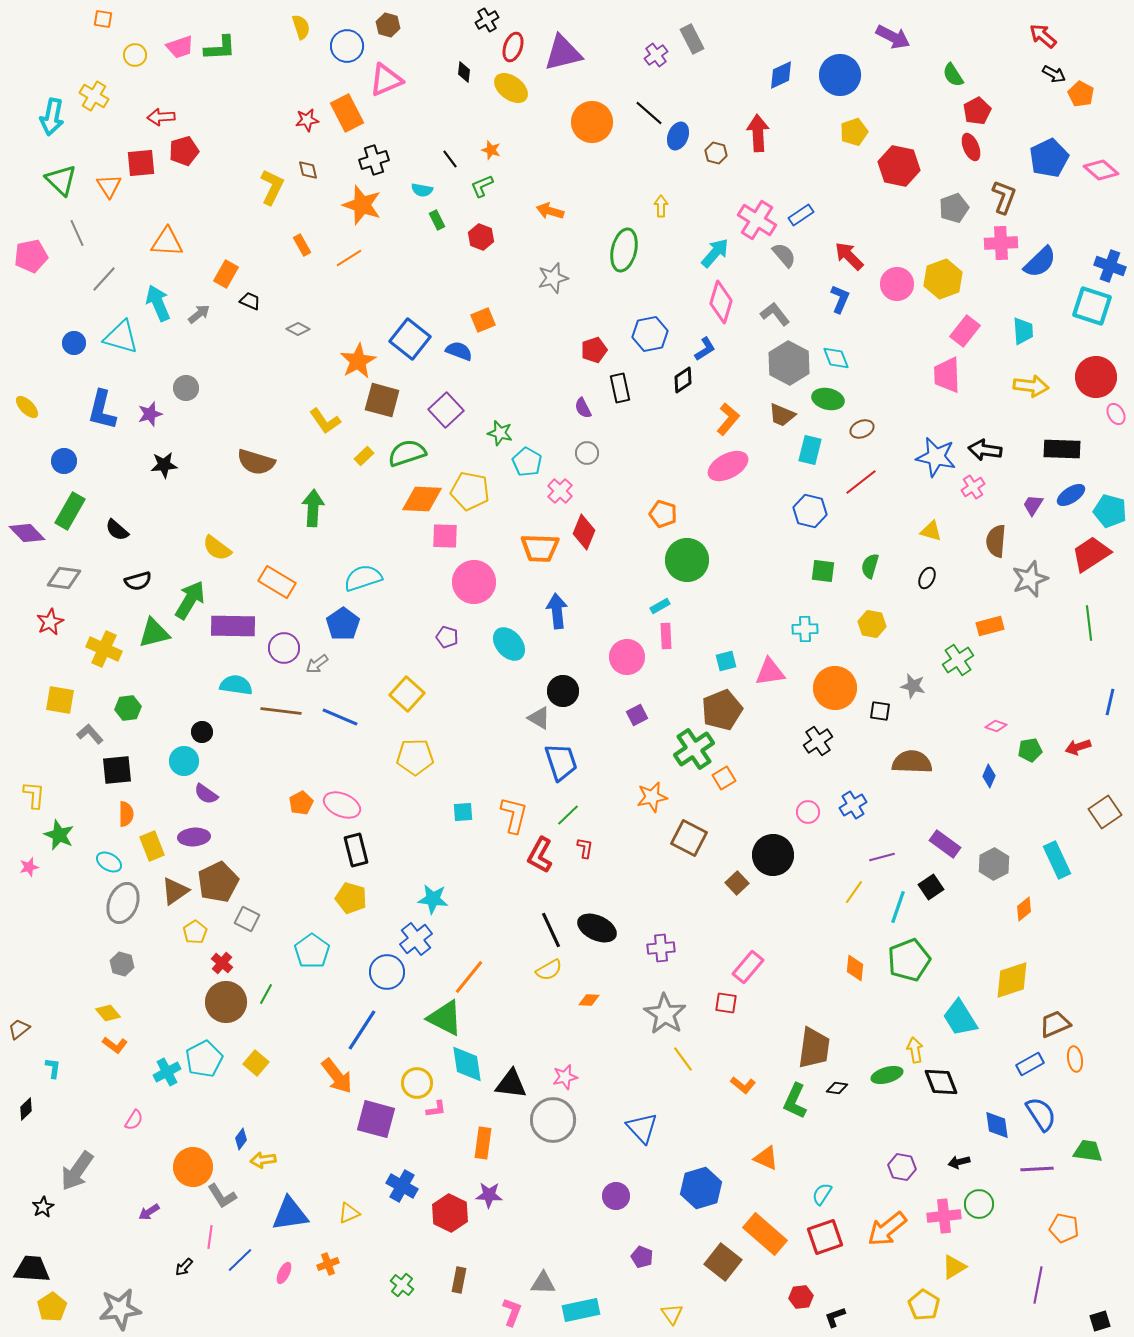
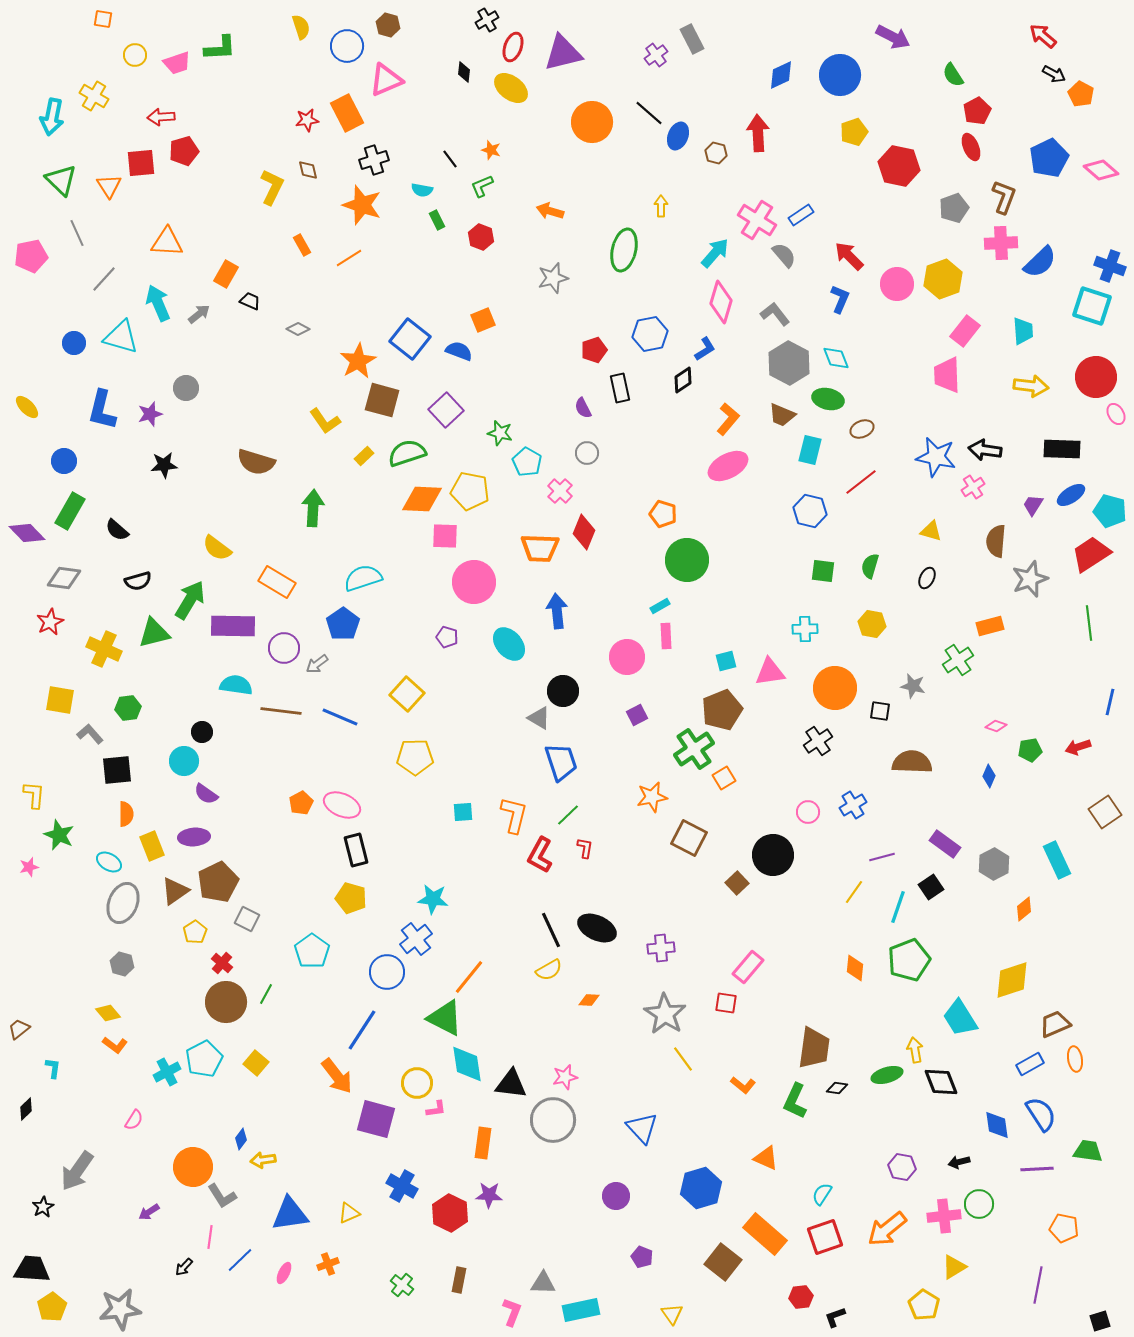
pink trapezoid at (180, 47): moved 3 px left, 16 px down
